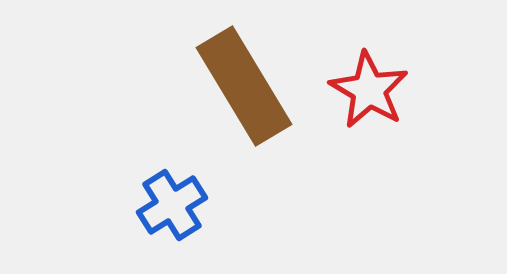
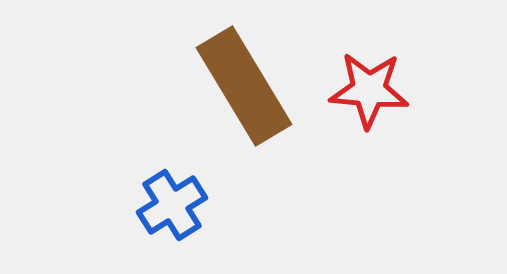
red star: rotated 26 degrees counterclockwise
